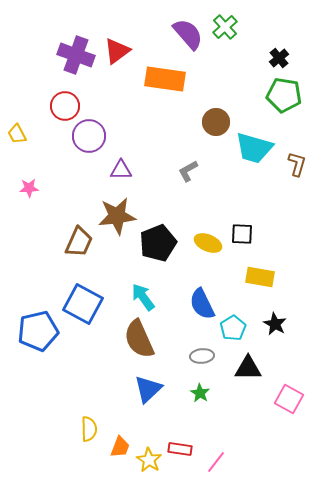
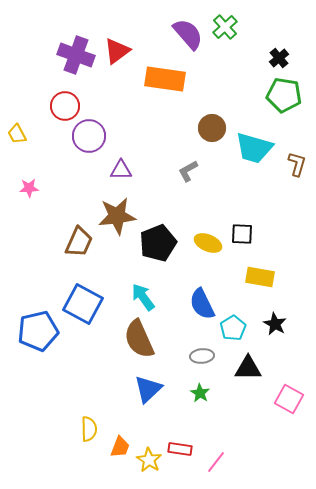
brown circle: moved 4 px left, 6 px down
